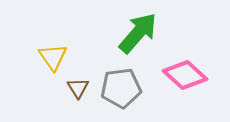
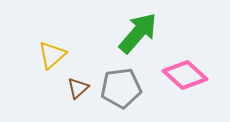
yellow triangle: moved 1 px left, 2 px up; rotated 24 degrees clockwise
brown triangle: rotated 20 degrees clockwise
